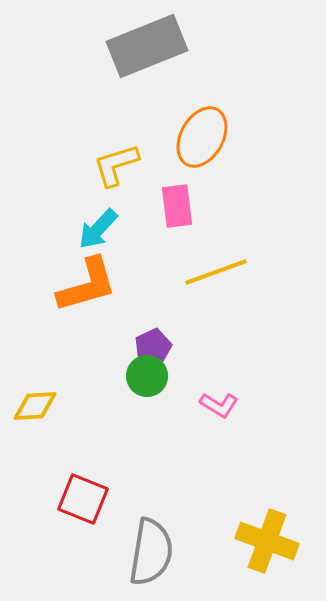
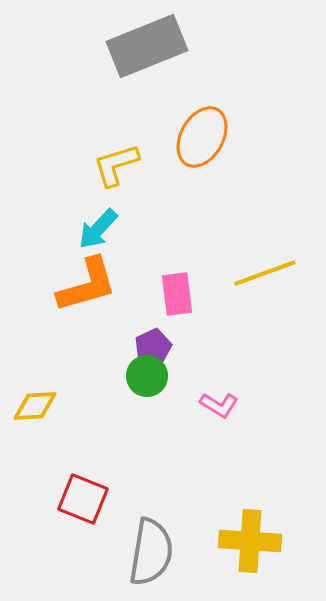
pink rectangle: moved 88 px down
yellow line: moved 49 px right, 1 px down
yellow cross: moved 17 px left; rotated 16 degrees counterclockwise
